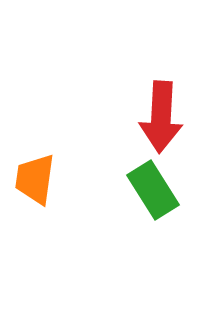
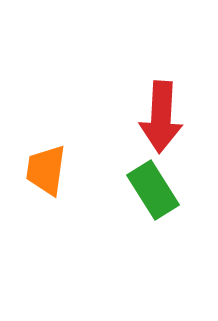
orange trapezoid: moved 11 px right, 9 px up
